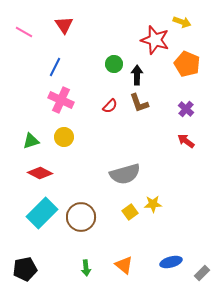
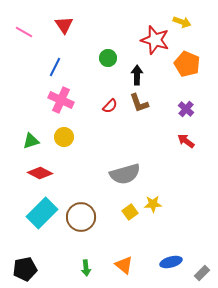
green circle: moved 6 px left, 6 px up
